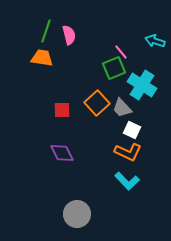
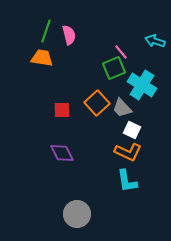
cyan L-shape: rotated 35 degrees clockwise
